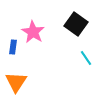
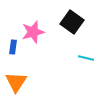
black square: moved 4 px left, 2 px up
pink star: rotated 25 degrees clockwise
cyan line: rotated 42 degrees counterclockwise
